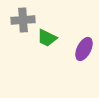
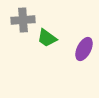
green trapezoid: rotated 10 degrees clockwise
